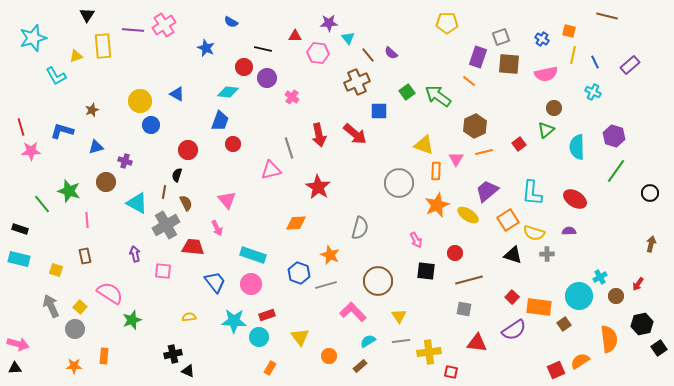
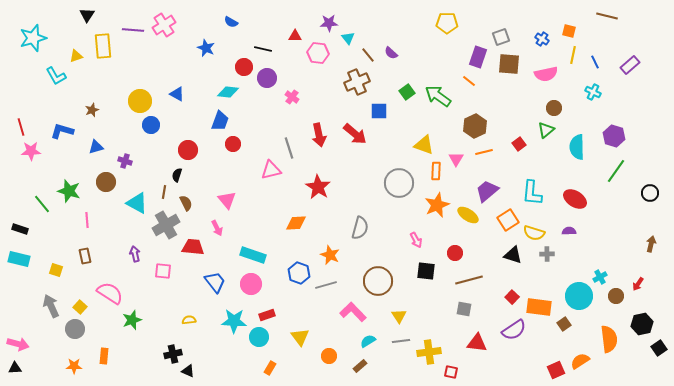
yellow semicircle at (189, 317): moved 3 px down
